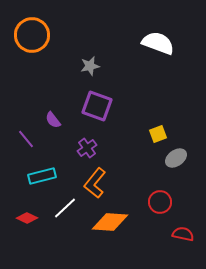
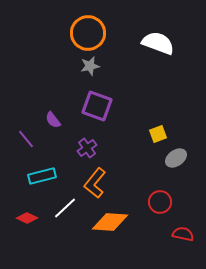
orange circle: moved 56 px right, 2 px up
